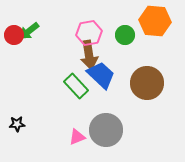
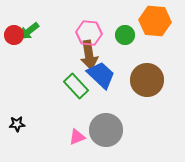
pink hexagon: rotated 15 degrees clockwise
brown circle: moved 3 px up
